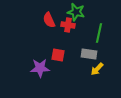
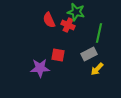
red cross: rotated 16 degrees clockwise
gray rectangle: rotated 35 degrees counterclockwise
